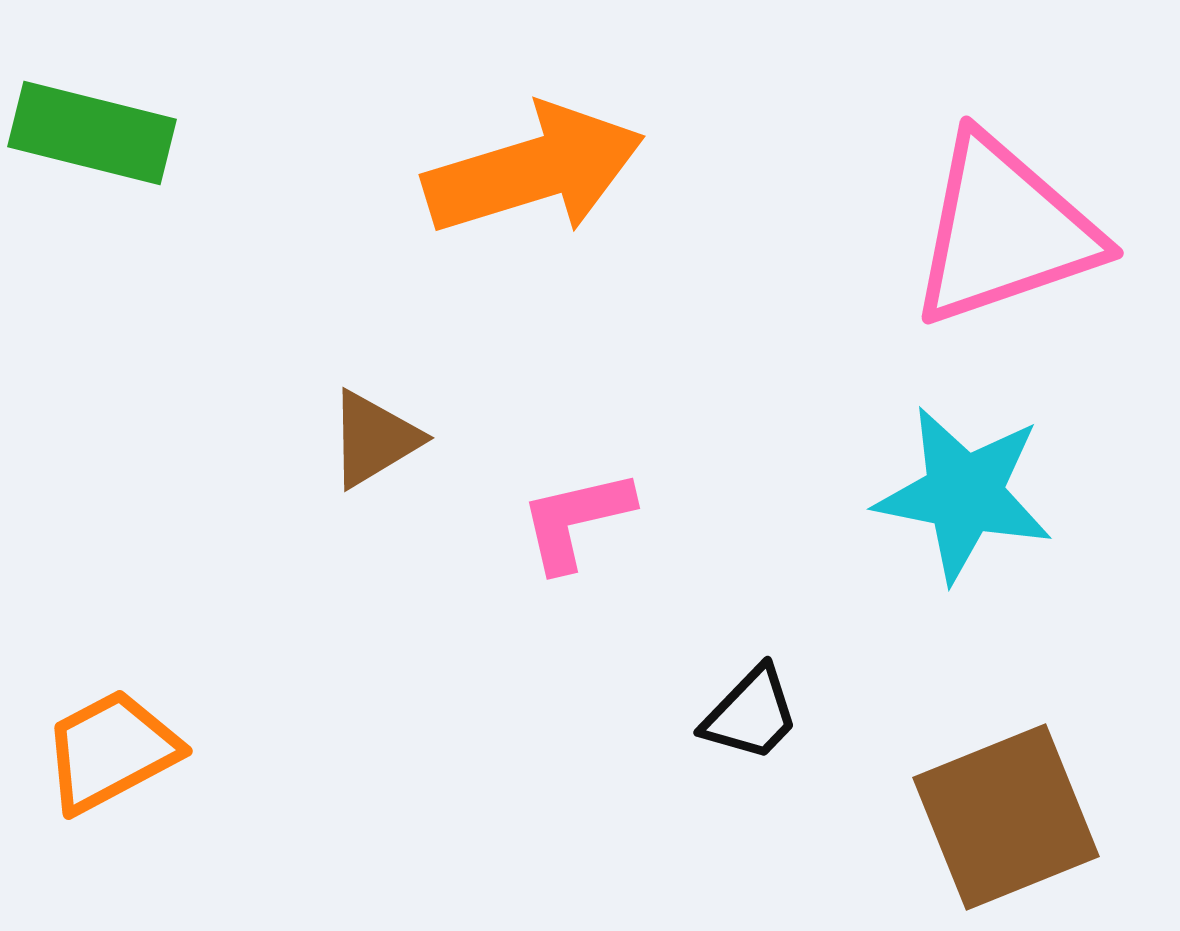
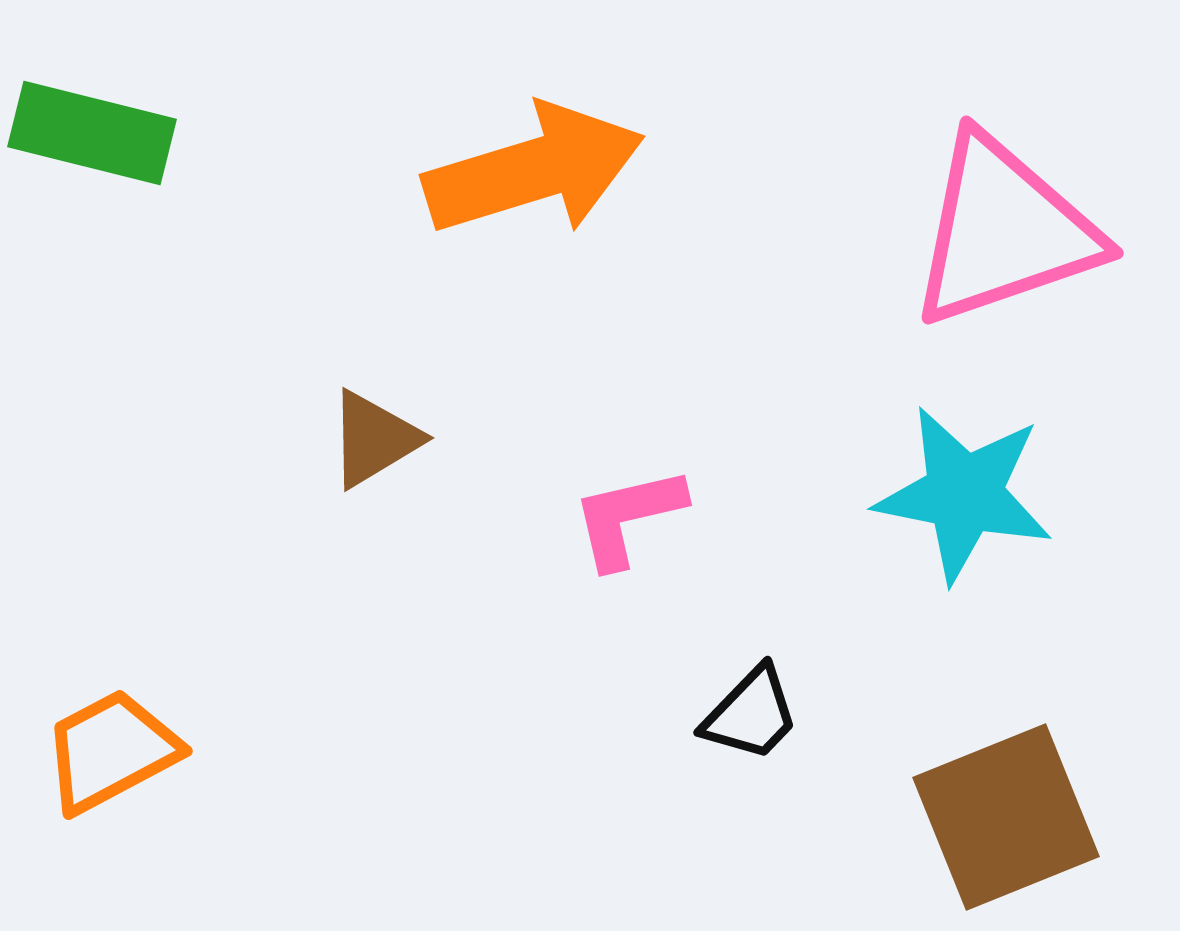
pink L-shape: moved 52 px right, 3 px up
